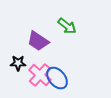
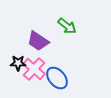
pink cross: moved 6 px left, 6 px up
